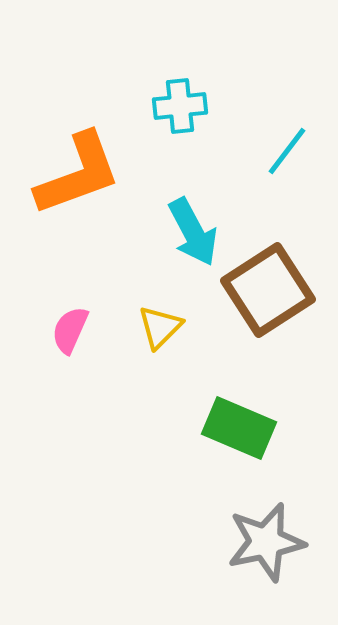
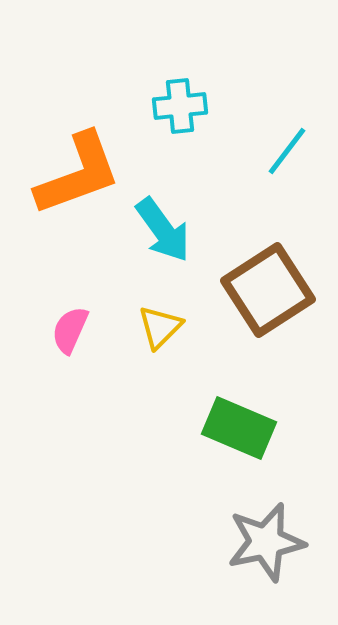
cyan arrow: moved 30 px left, 2 px up; rotated 8 degrees counterclockwise
